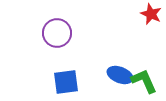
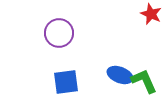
purple circle: moved 2 px right
